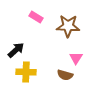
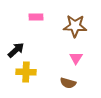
pink rectangle: rotated 32 degrees counterclockwise
brown star: moved 7 px right
brown semicircle: moved 3 px right, 8 px down
